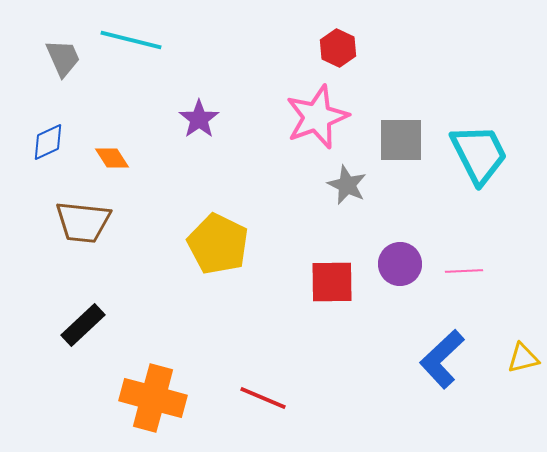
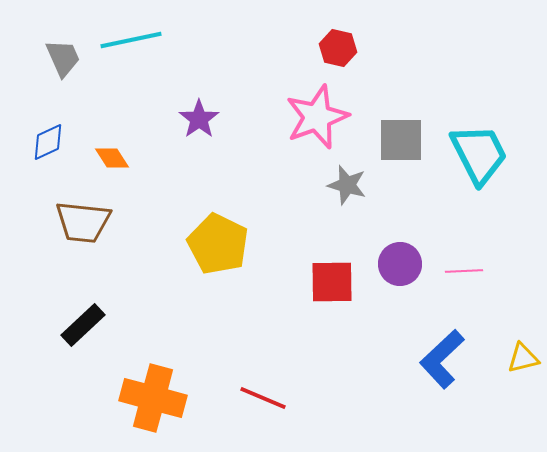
cyan line: rotated 26 degrees counterclockwise
red hexagon: rotated 12 degrees counterclockwise
gray star: rotated 9 degrees counterclockwise
